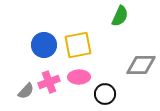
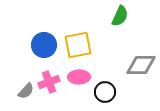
black circle: moved 2 px up
